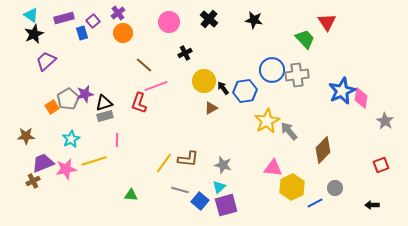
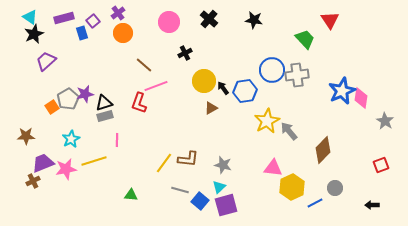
cyan triangle at (31, 15): moved 1 px left, 2 px down
red triangle at (327, 22): moved 3 px right, 2 px up
